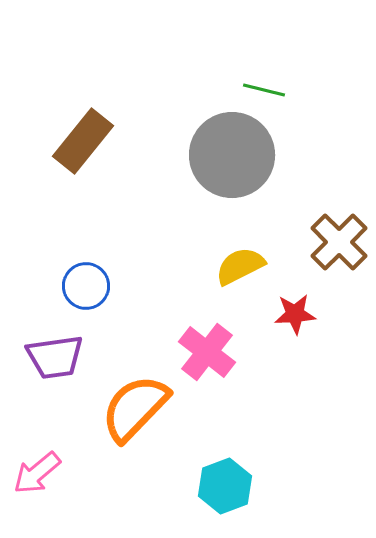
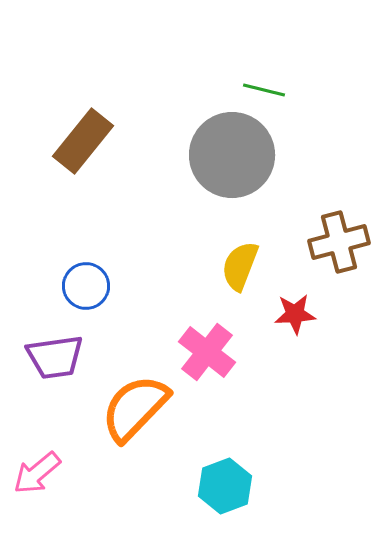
brown cross: rotated 30 degrees clockwise
yellow semicircle: rotated 42 degrees counterclockwise
